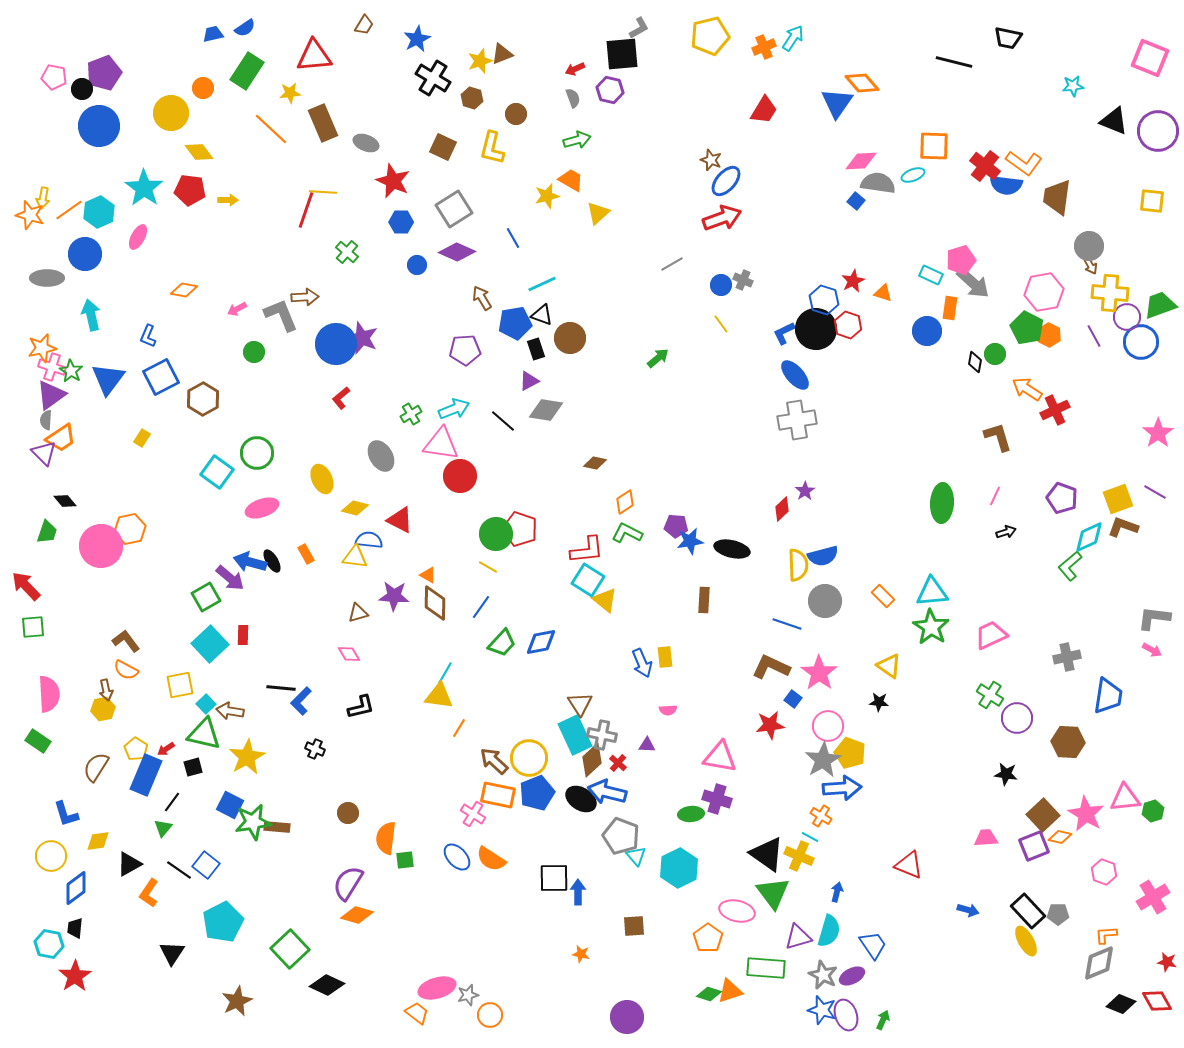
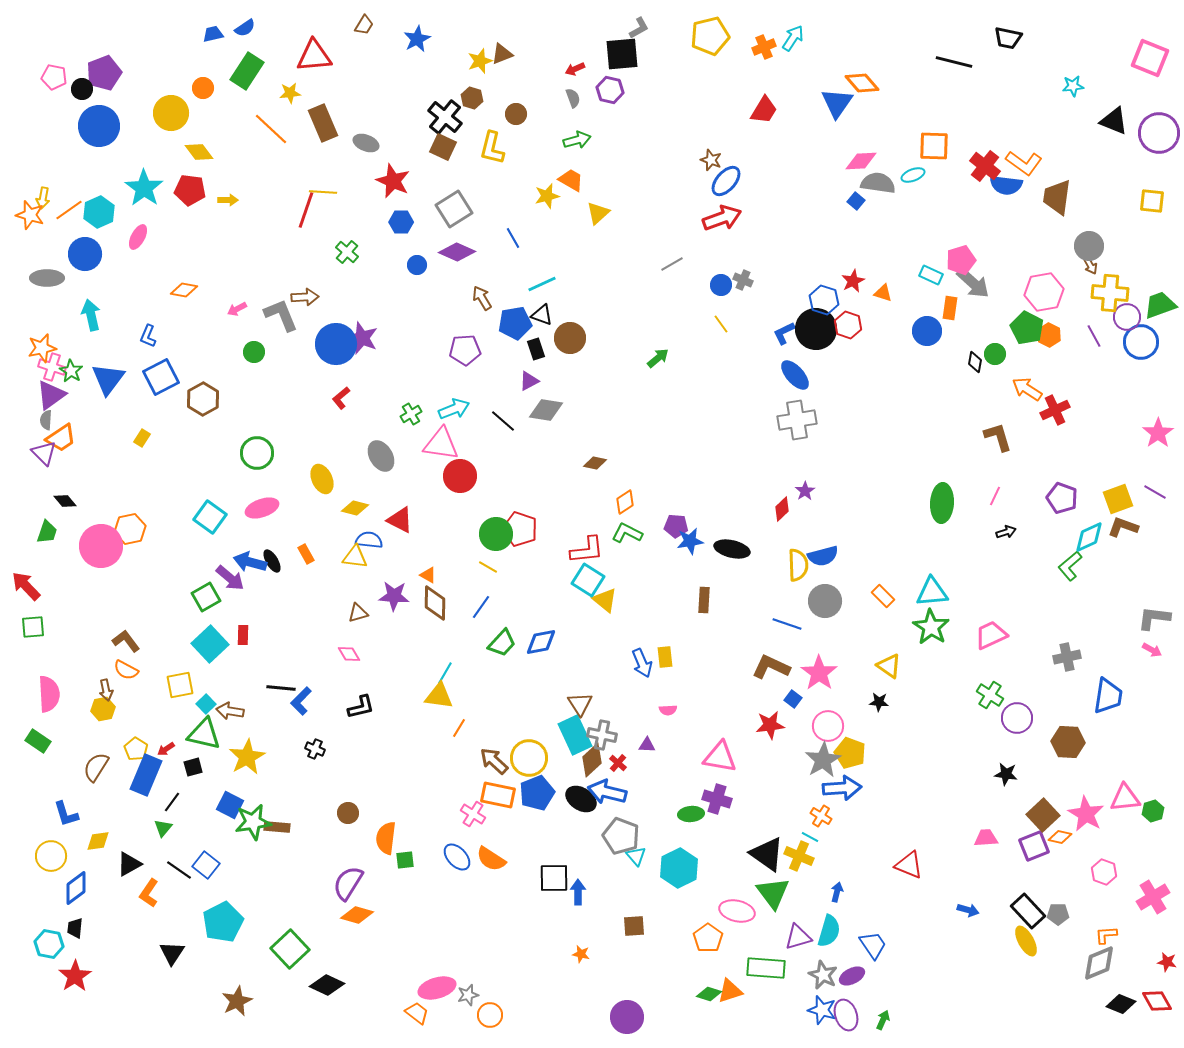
black cross at (433, 78): moved 12 px right, 39 px down; rotated 8 degrees clockwise
purple circle at (1158, 131): moved 1 px right, 2 px down
cyan square at (217, 472): moved 7 px left, 45 px down
